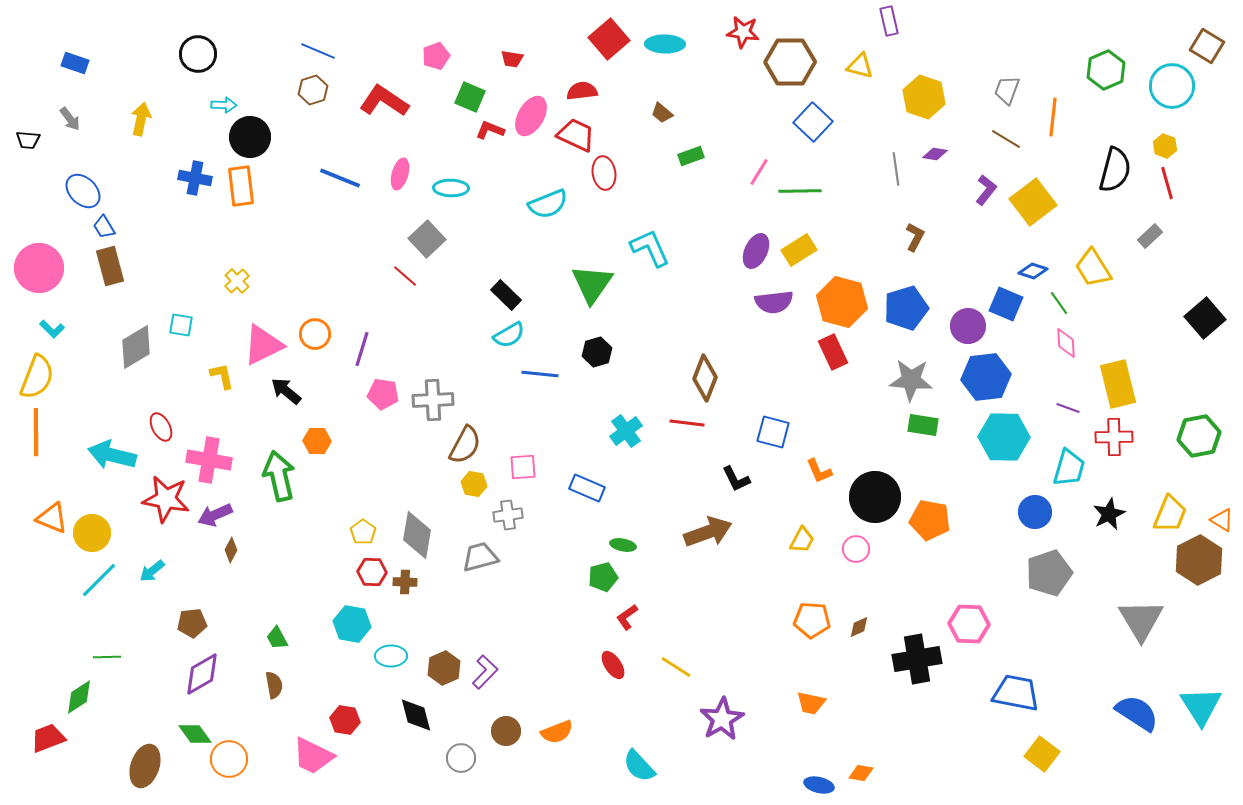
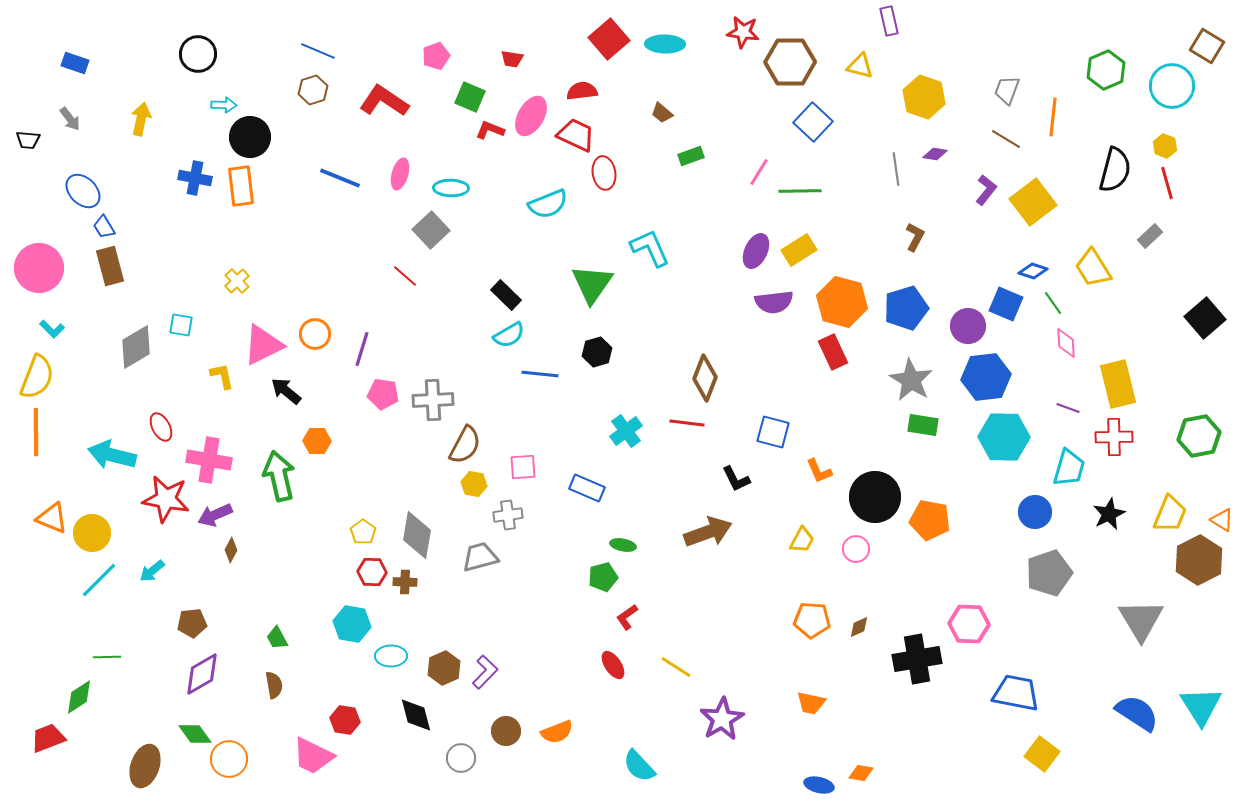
gray square at (427, 239): moved 4 px right, 9 px up
green line at (1059, 303): moved 6 px left
gray star at (911, 380): rotated 27 degrees clockwise
